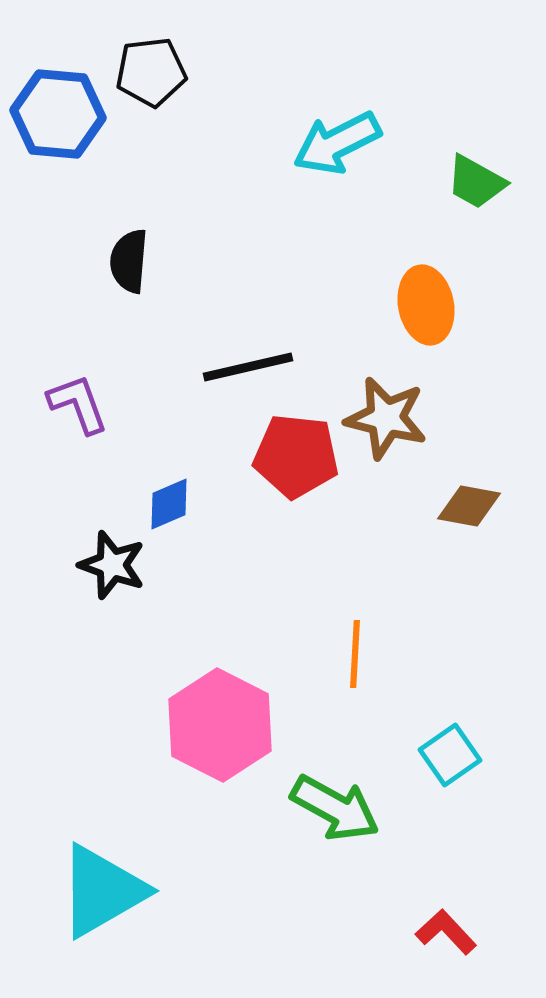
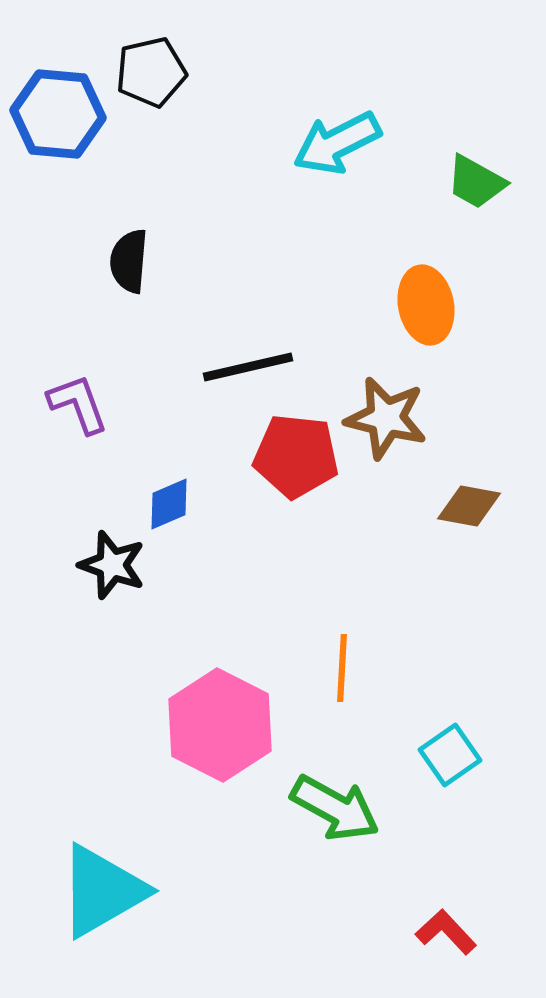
black pentagon: rotated 6 degrees counterclockwise
orange line: moved 13 px left, 14 px down
